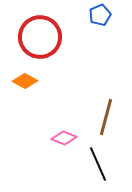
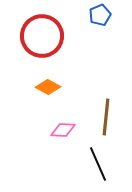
red circle: moved 2 px right, 1 px up
orange diamond: moved 23 px right, 6 px down
brown line: rotated 9 degrees counterclockwise
pink diamond: moved 1 px left, 8 px up; rotated 20 degrees counterclockwise
